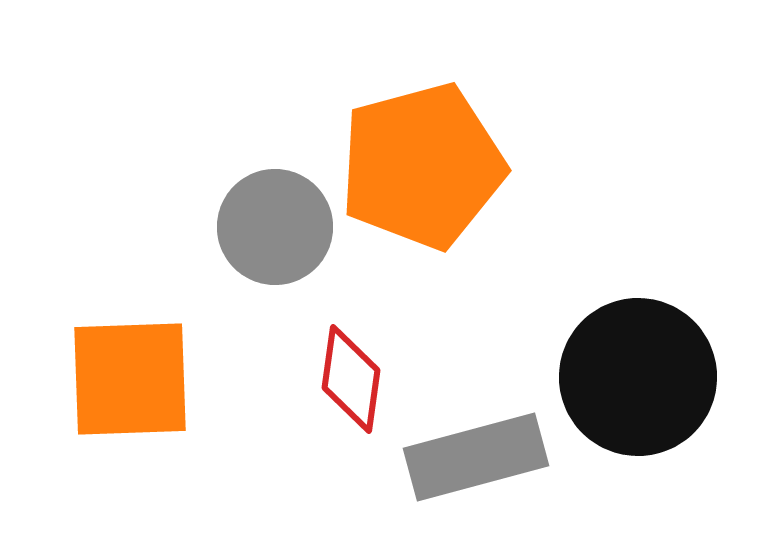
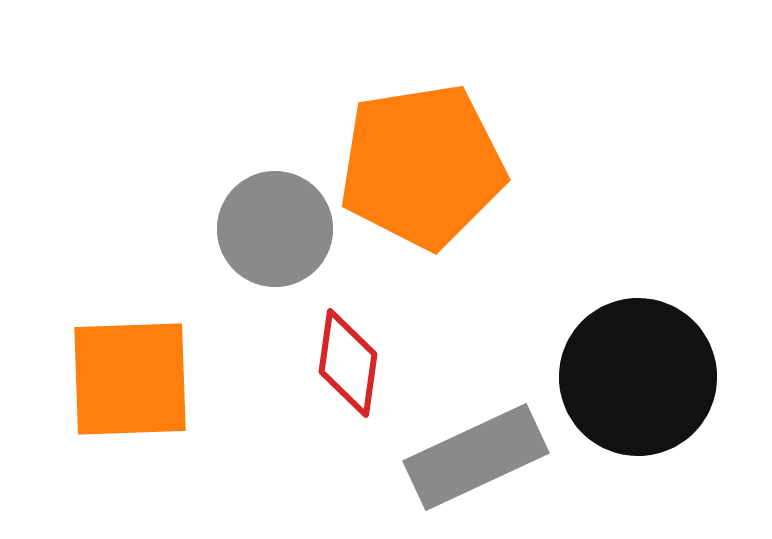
orange pentagon: rotated 6 degrees clockwise
gray circle: moved 2 px down
red diamond: moved 3 px left, 16 px up
gray rectangle: rotated 10 degrees counterclockwise
